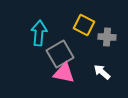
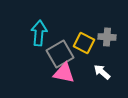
yellow square: moved 18 px down
